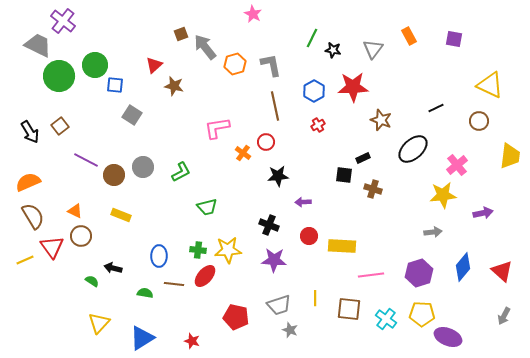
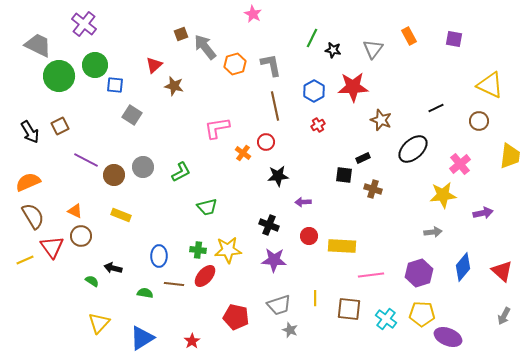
purple cross at (63, 21): moved 21 px right, 3 px down
brown square at (60, 126): rotated 12 degrees clockwise
pink cross at (457, 165): moved 3 px right, 1 px up
red star at (192, 341): rotated 21 degrees clockwise
